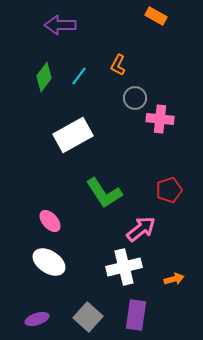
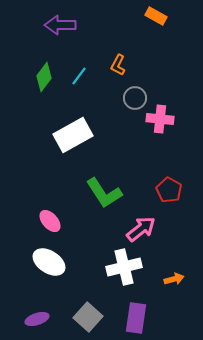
red pentagon: rotated 25 degrees counterclockwise
purple rectangle: moved 3 px down
